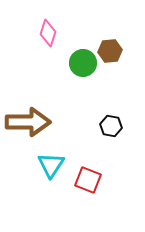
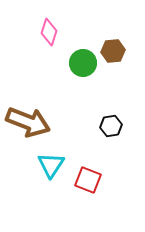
pink diamond: moved 1 px right, 1 px up
brown hexagon: moved 3 px right
brown arrow: rotated 21 degrees clockwise
black hexagon: rotated 20 degrees counterclockwise
